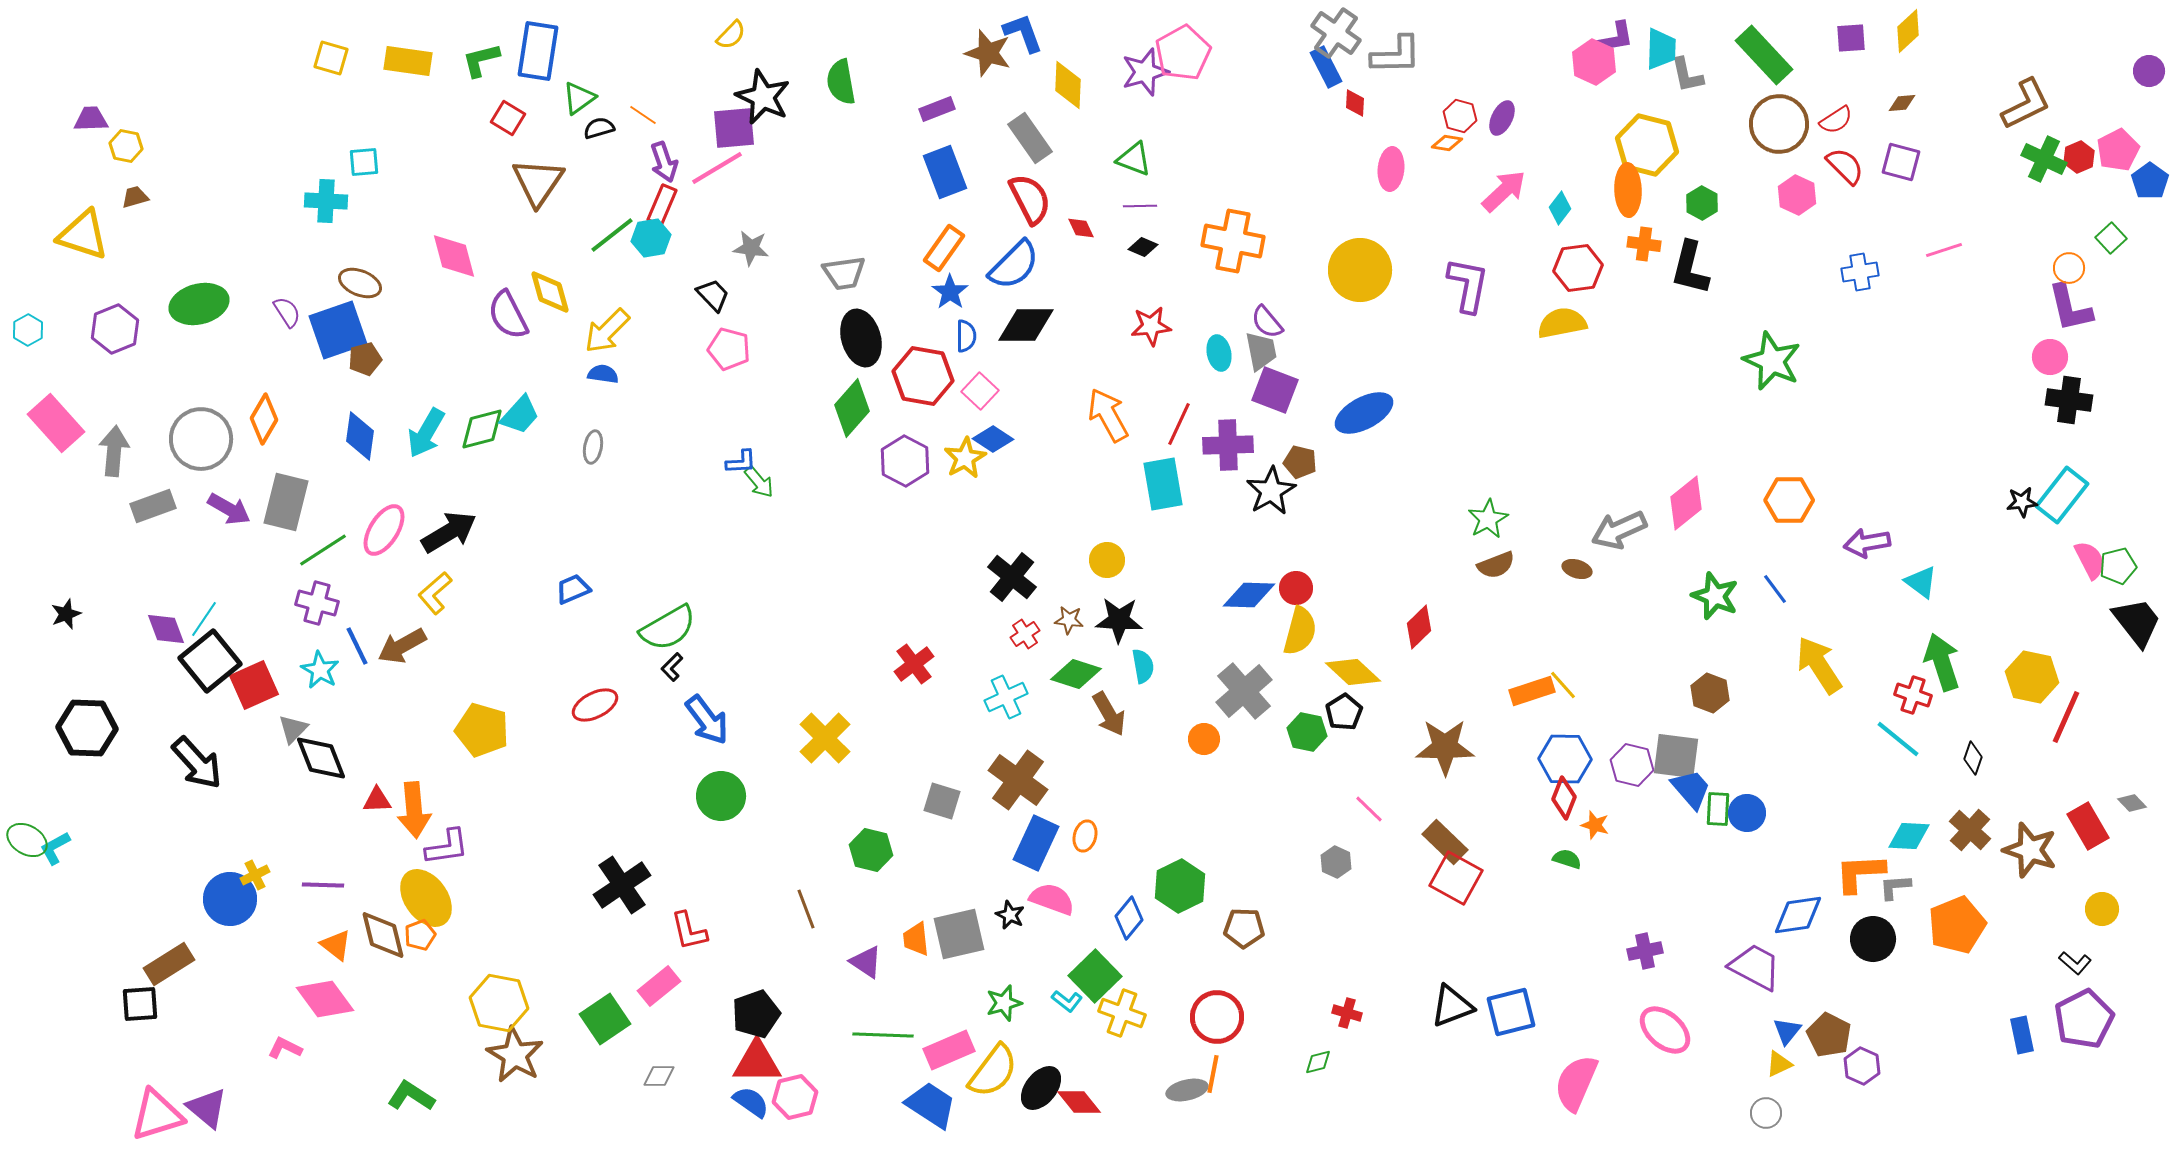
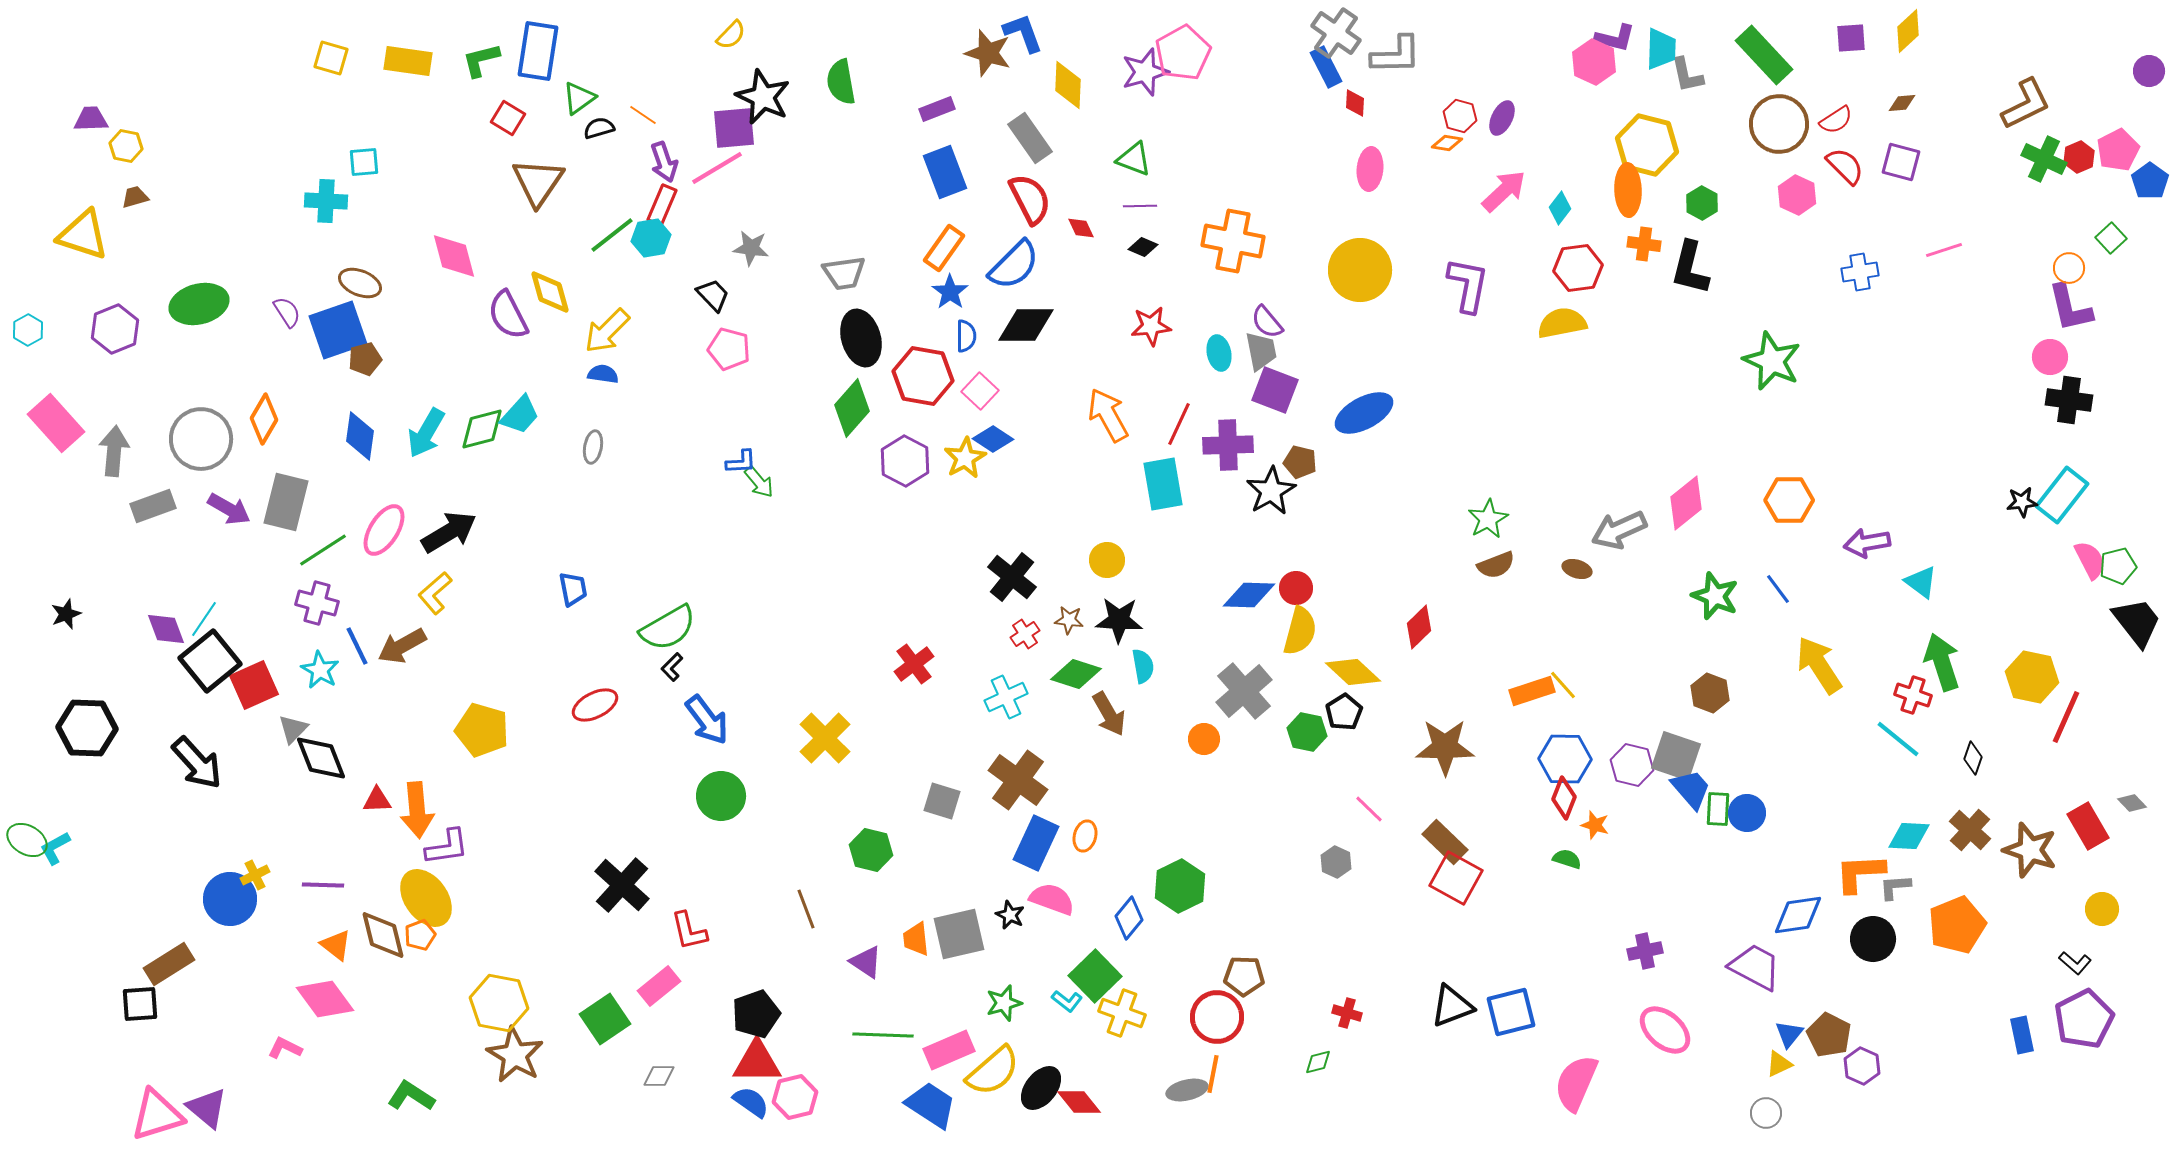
purple L-shape at (1615, 38): rotated 24 degrees clockwise
pink ellipse at (1391, 169): moved 21 px left
blue trapezoid at (573, 589): rotated 102 degrees clockwise
blue line at (1775, 589): moved 3 px right
gray square at (1676, 756): rotated 12 degrees clockwise
orange arrow at (414, 810): moved 3 px right
black cross at (622, 885): rotated 14 degrees counterclockwise
brown pentagon at (1244, 928): moved 48 px down
blue triangle at (1787, 1031): moved 2 px right, 3 px down
yellow semicircle at (993, 1071): rotated 12 degrees clockwise
